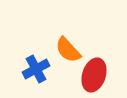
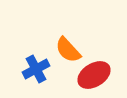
red ellipse: rotated 40 degrees clockwise
